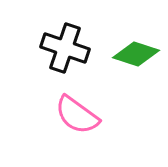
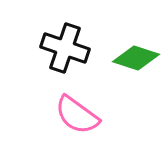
green diamond: moved 4 px down
